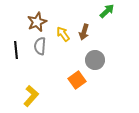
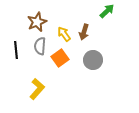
yellow arrow: moved 1 px right
gray circle: moved 2 px left
orange square: moved 17 px left, 22 px up
yellow L-shape: moved 6 px right, 7 px up
